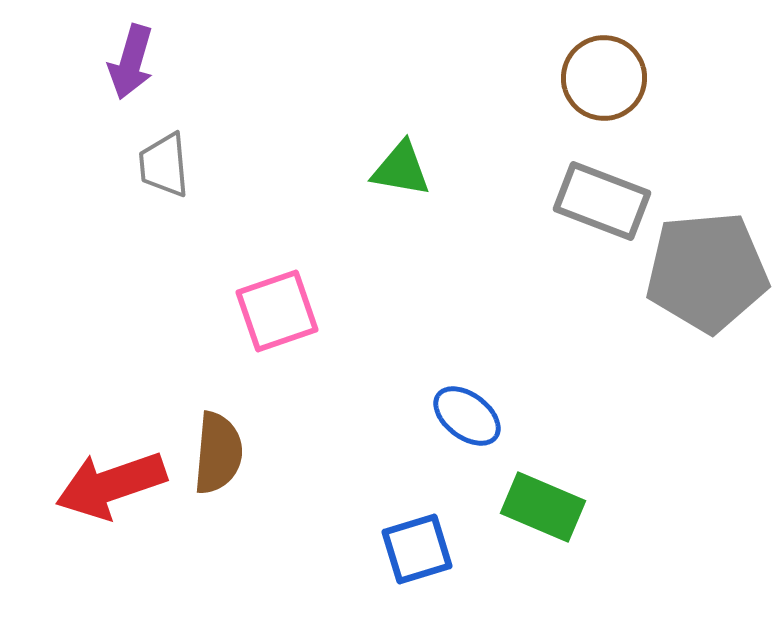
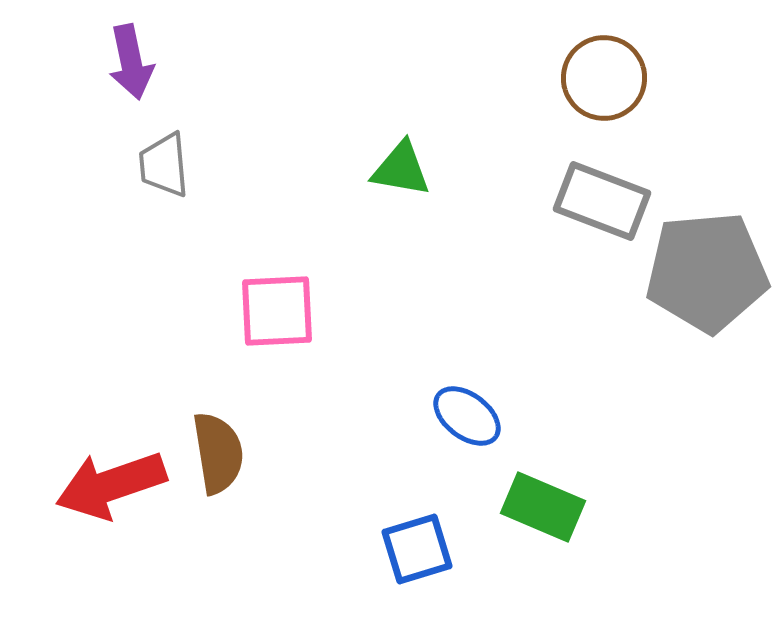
purple arrow: rotated 28 degrees counterclockwise
pink square: rotated 16 degrees clockwise
brown semicircle: rotated 14 degrees counterclockwise
